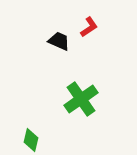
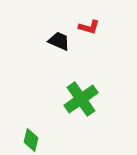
red L-shape: rotated 50 degrees clockwise
